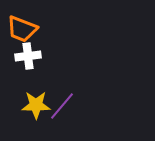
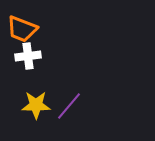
purple line: moved 7 px right
